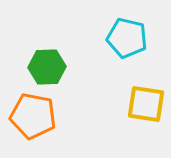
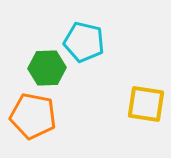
cyan pentagon: moved 43 px left, 4 px down
green hexagon: moved 1 px down
